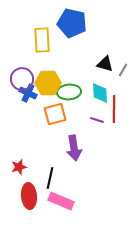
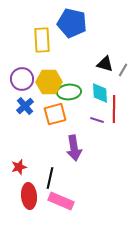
yellow hexagon: moved 1 px right, 1 px up
blue cross: moved 3 px left, 13 px down; rotated 24 degrees clockwise
